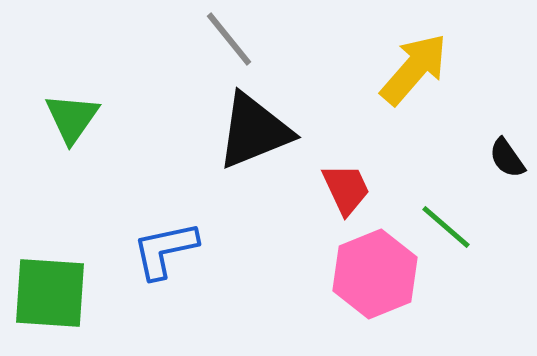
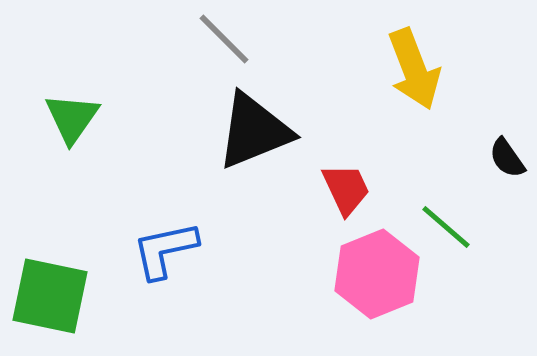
gray line: moved 5 px left; rotated 6 degrees counterclockwise
yellow arrow: rotated 118 degrees clockwise
pink hexagon: moved 2 px right
green square: moved 3 px down; rotated 8 degrees clockwise
